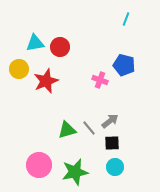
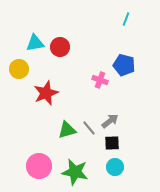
red star: moved 12 px down
pink circle: moved 1 px down
green star: rotated 24 degrees clockwise
